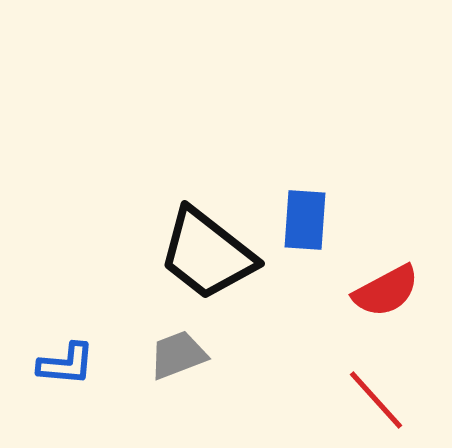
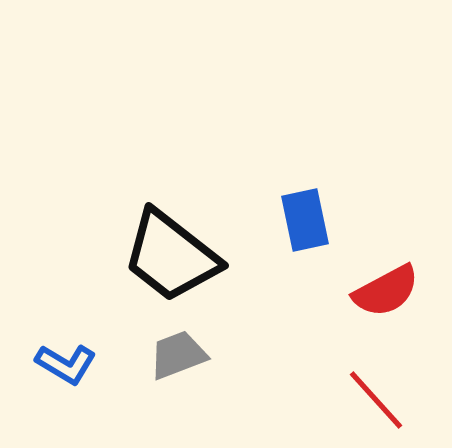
blue rectangle: rotated 16 degrees counterclockwise
black trapezoid: moved 36 px left, 2 px down
blue L-shape: rotated 26 degrees clockwise
